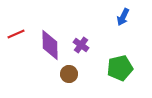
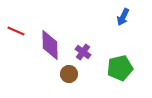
red line: moved 3 px up; rotated 48 degrees clockwise
purple cross: moved 2 px right, 7 px down
